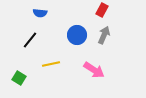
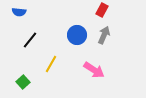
blue semicircle: moved 21 px left, 1 px up
yellow line: rotated 48 degrees counterclockwise
green square: moved 4 px right, 4 px down; rotated 16 degrees clockwise
